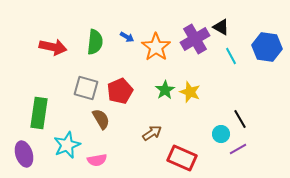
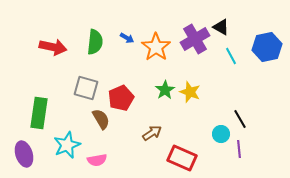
blue arrow: moved 1 px down
blue hexagon: rotated 20 degrees counterclockwise
red pentagon: moved 1 px right, 7 px down
purple line: moved 1 px right; rotated 66 degrees counterclockwise
